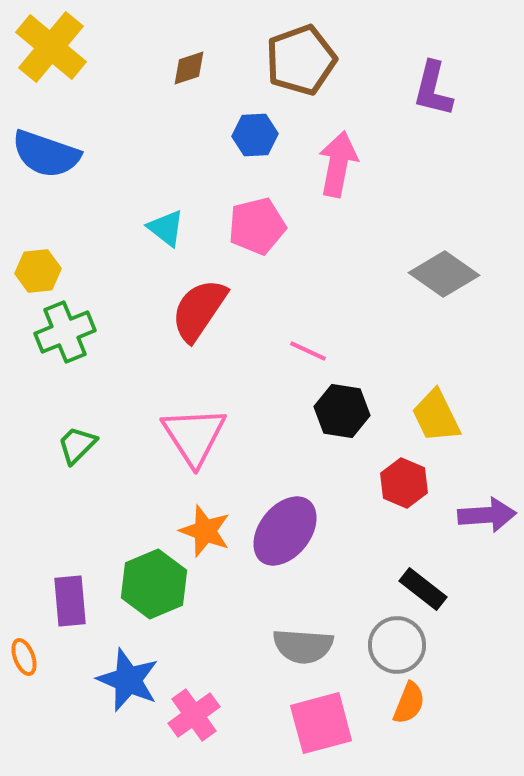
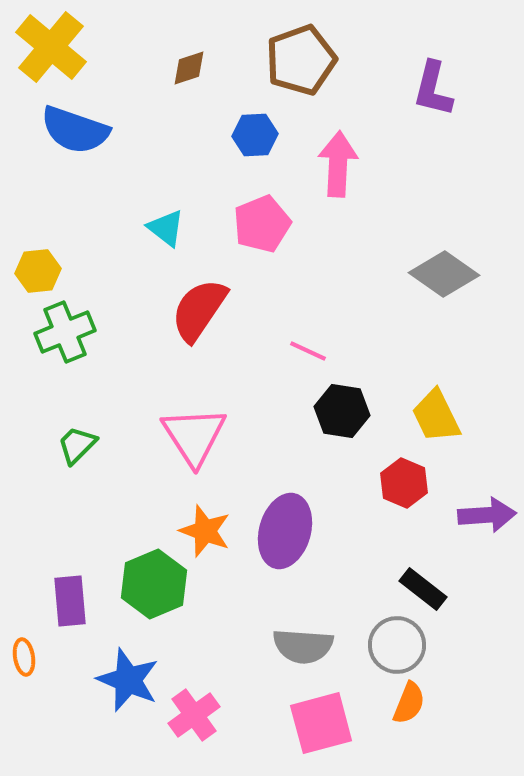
blue semicircle: moved 29 px right, 24 px up
pink arrow: rotated 8 degrees counterclockwise
pink pentagon: moved 5 px right, 2 px up; rotated 8 degrees counterclockwise
purple ellipse: rotated 22 degrees counterclockwise
orange ellipse: rotated 12 degrees clockwise
